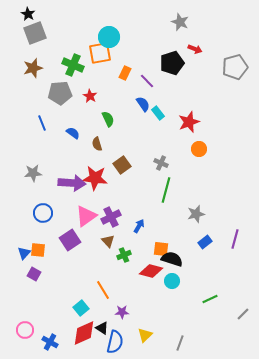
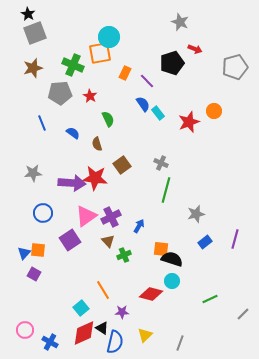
orange circle at (199, 149): moved 15 px right, 38 px up
red diamond at (151, 271): moved 23 px down
